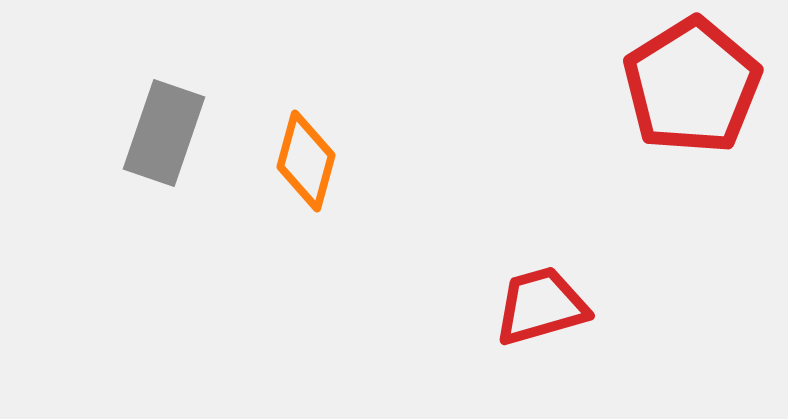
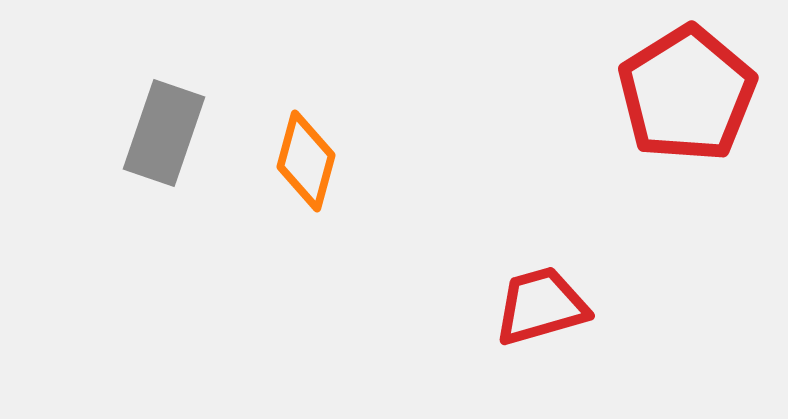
red pentagon: moved 5 px left, 8 px down
